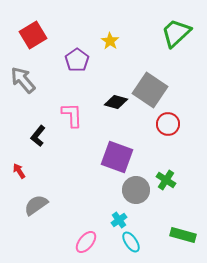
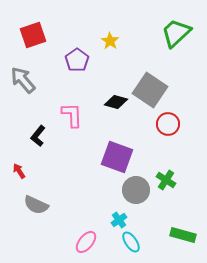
red square: rotated 12 degrees clockwise
gray semicircle: rotated 120 degrees counterclockwise
